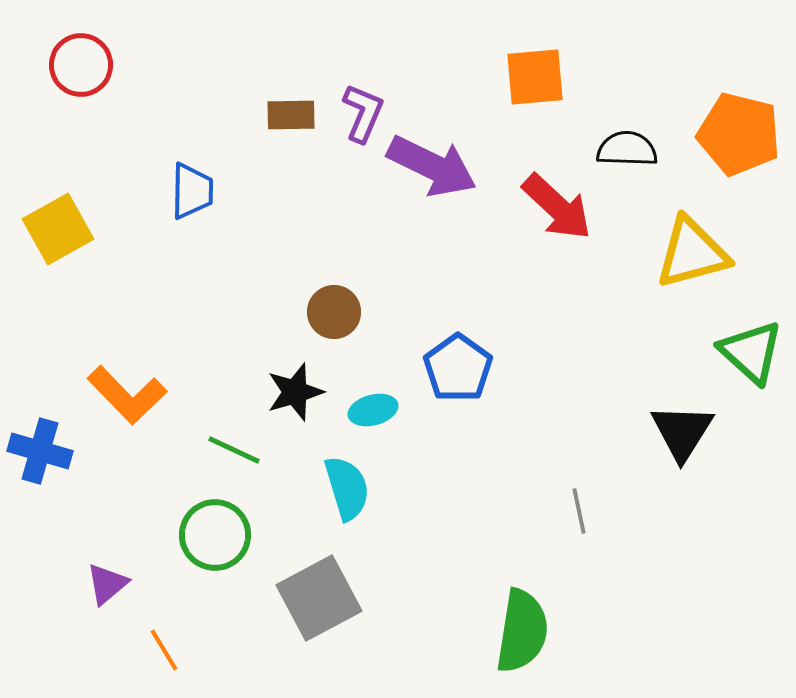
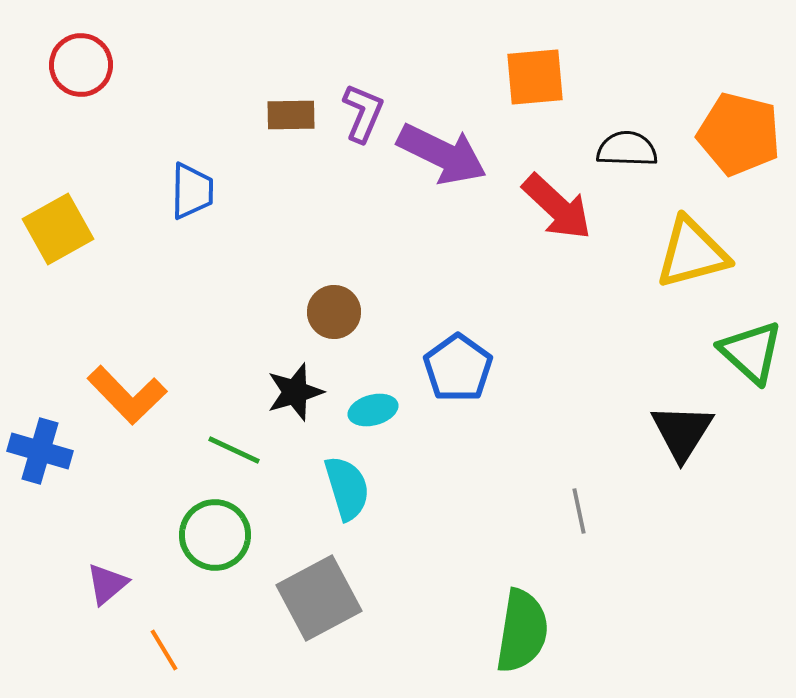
purple arrow: moved 10 px right, 12 px up
